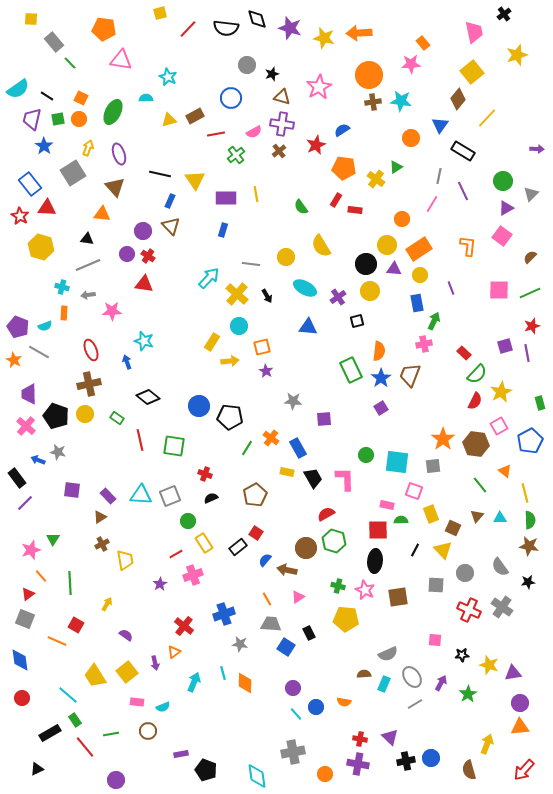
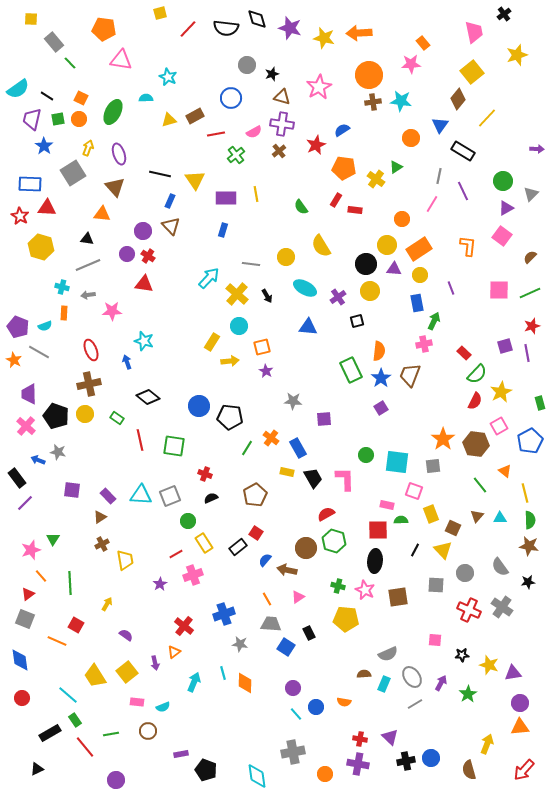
blue rectangle at (30, 184): rotated 50 degrees counterclockwise
